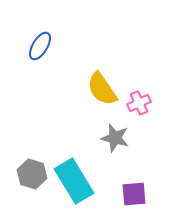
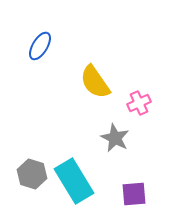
yellow semicircle: moved 7 px left, 7 px up
gray star: rotated 12 degrees clockwise
